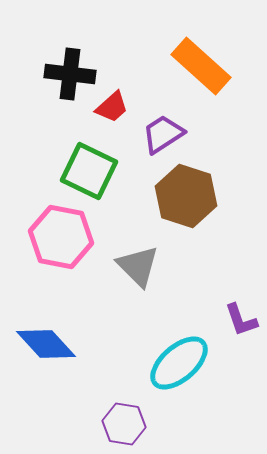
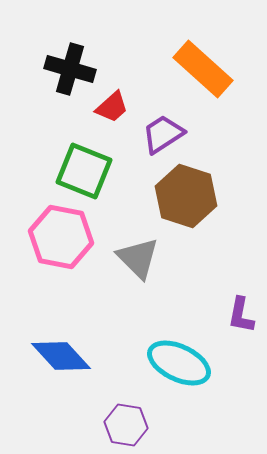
orange rectangle: moved 2 px right, 3 px down
black cross: moved 5 px up; rotated 9 degrees clockwise
green square: moved 5 px left; rotated 4 degrees counterclockwise
gray triangle: moved 8 px up
purple L-shape: moved 5 px up; rotated 30 degrees clockwise
blue diamond: moved 15 px right, 12 px down
cyan ellipse: rotated 66 degrees clockwise
purple hexagon: moved 2 px right, 1 px down
